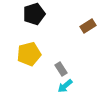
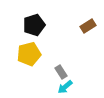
black pentagon: moved 11 px down
gray rectangle: moved 3 px down
cyan arrow: moved 1 px down
